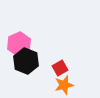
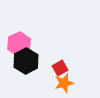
black hexagon: rotated 10 degrees clockwise
orange star: moved 2 px up
